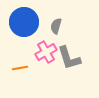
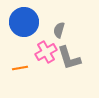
gray semicircle: moved 3 px right, 4 px down
